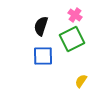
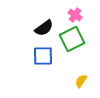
black semicircle: moved 3 px right, 2 px down; rotated 144 degrees counterclockwise
